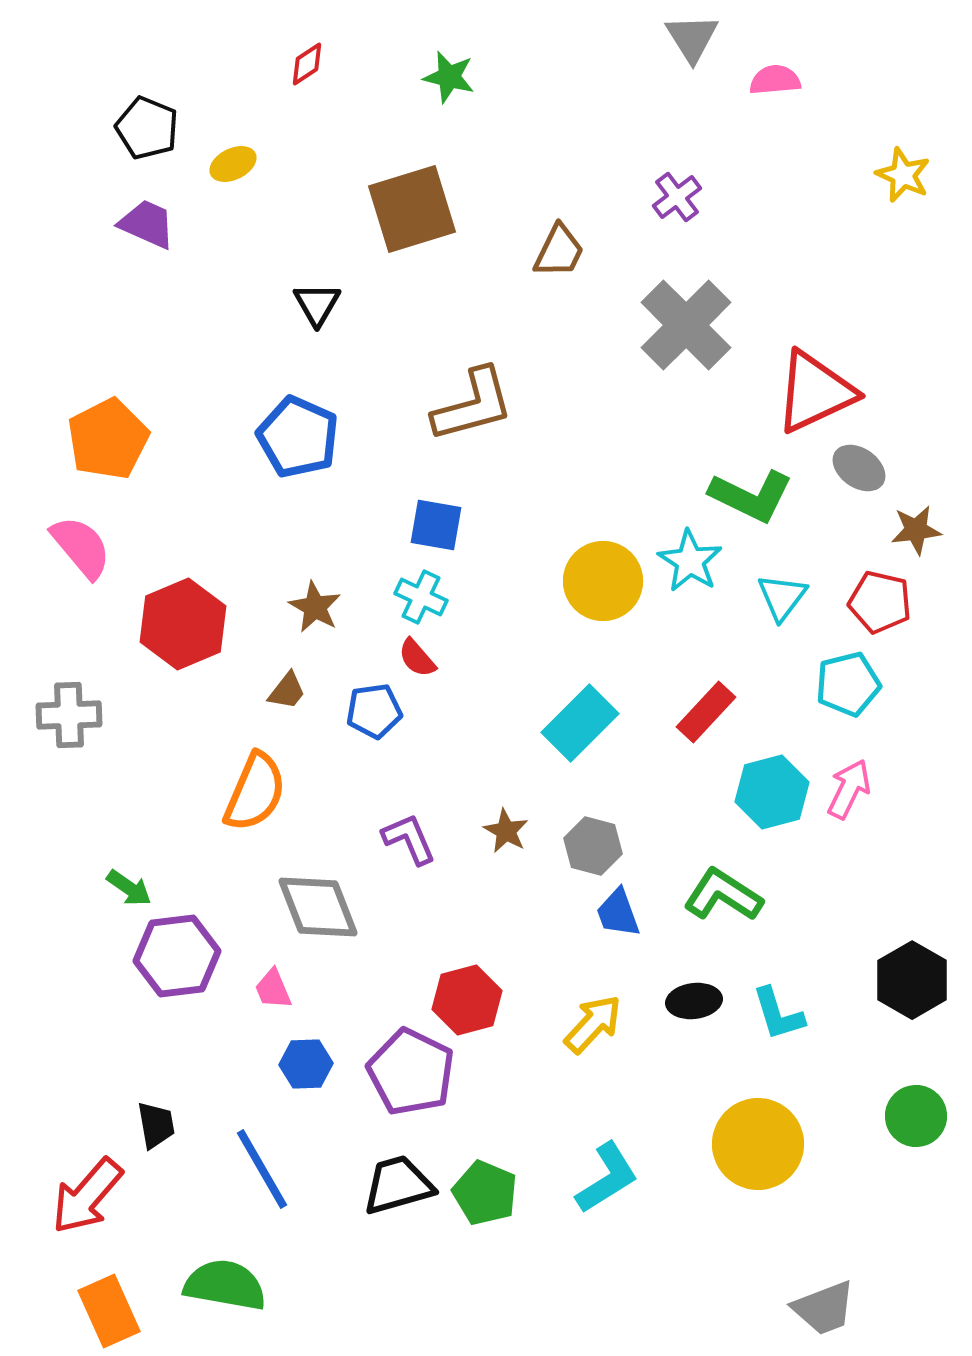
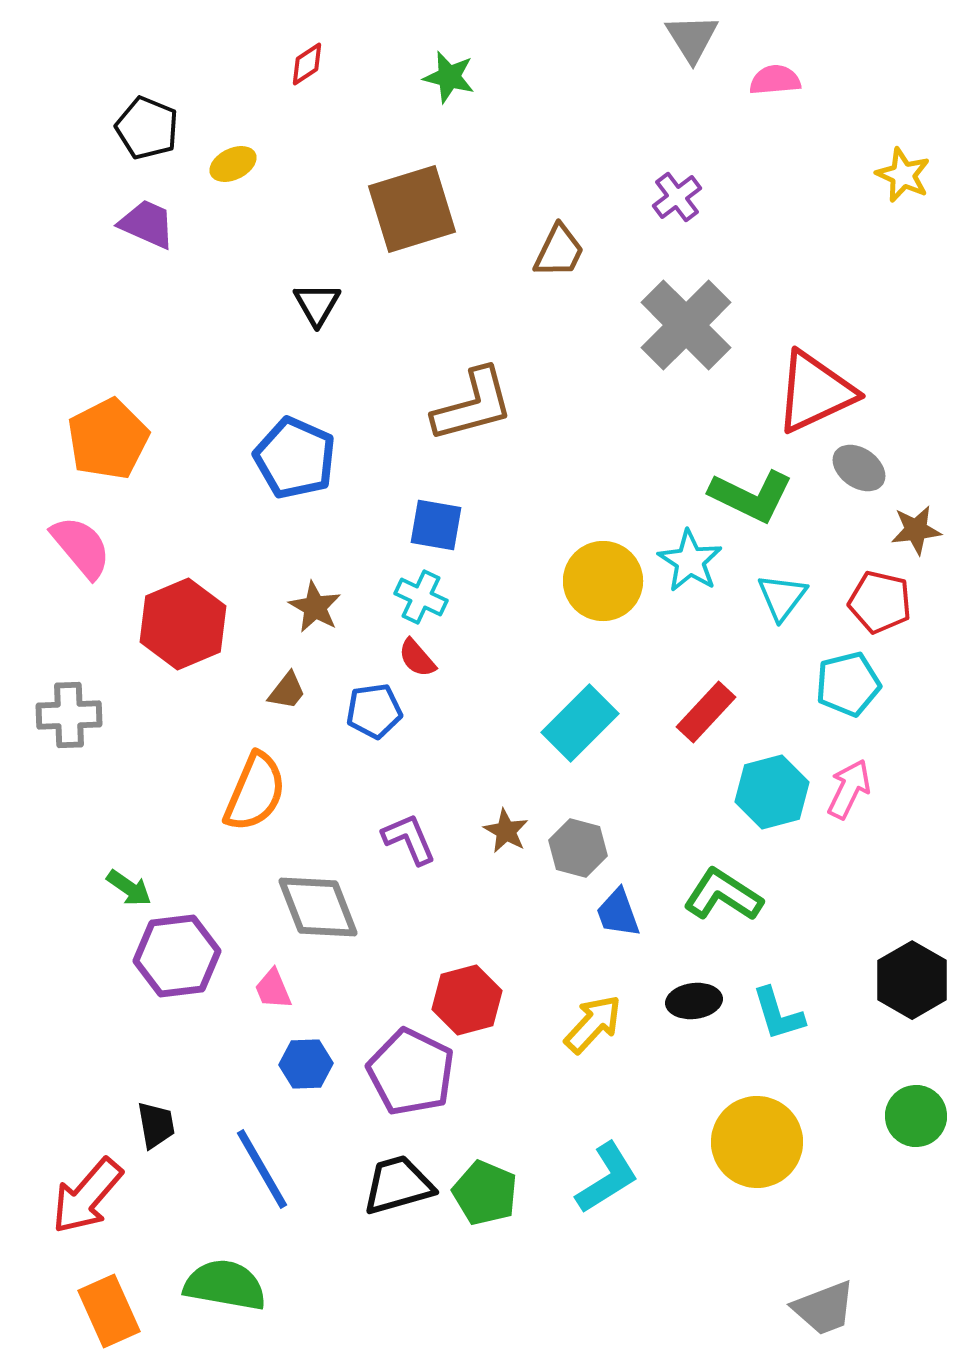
blue pentagon at (298, 437): moved 3 px left, 21 px down
gray hexagon at (593, 846): moved 15 px left, 2 px down
yellow circle at (758, 1144): moved 1 px left, 2 px up
